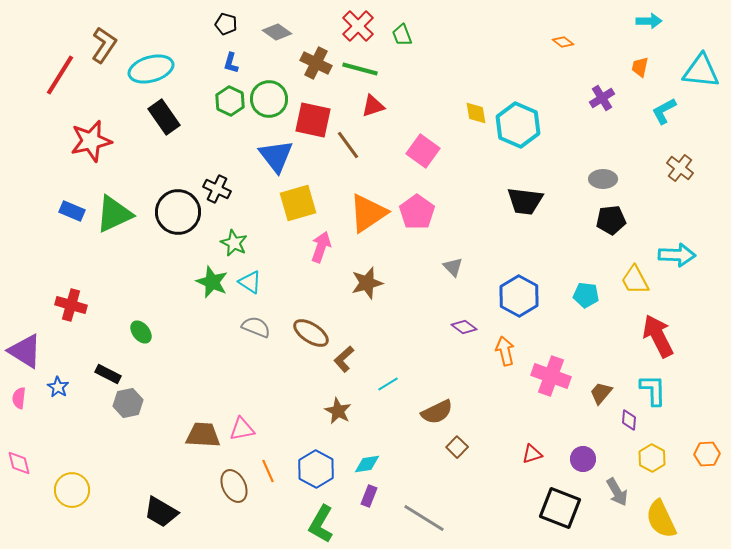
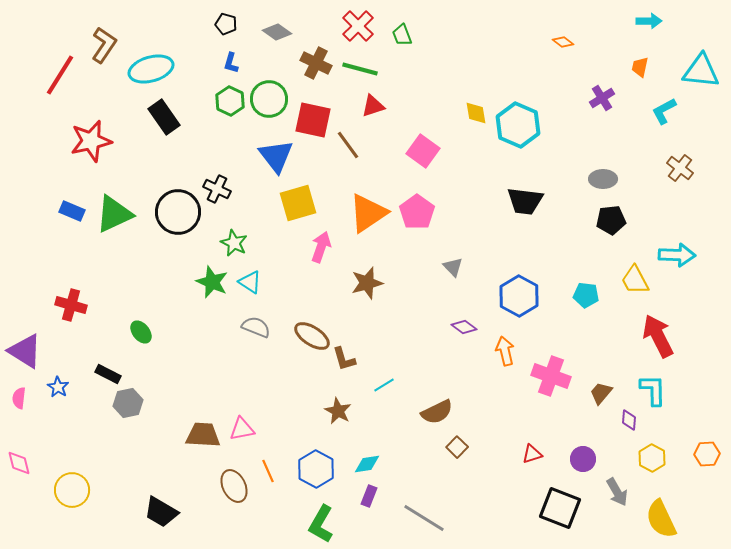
brown ellipse at (311, 333): moved 1 px right, 3 px down
brown L-shape at (344, 359): rotated 64 degrees counterclockwise
cyan line at (388, 384): moved 4 px left, 1 px down
